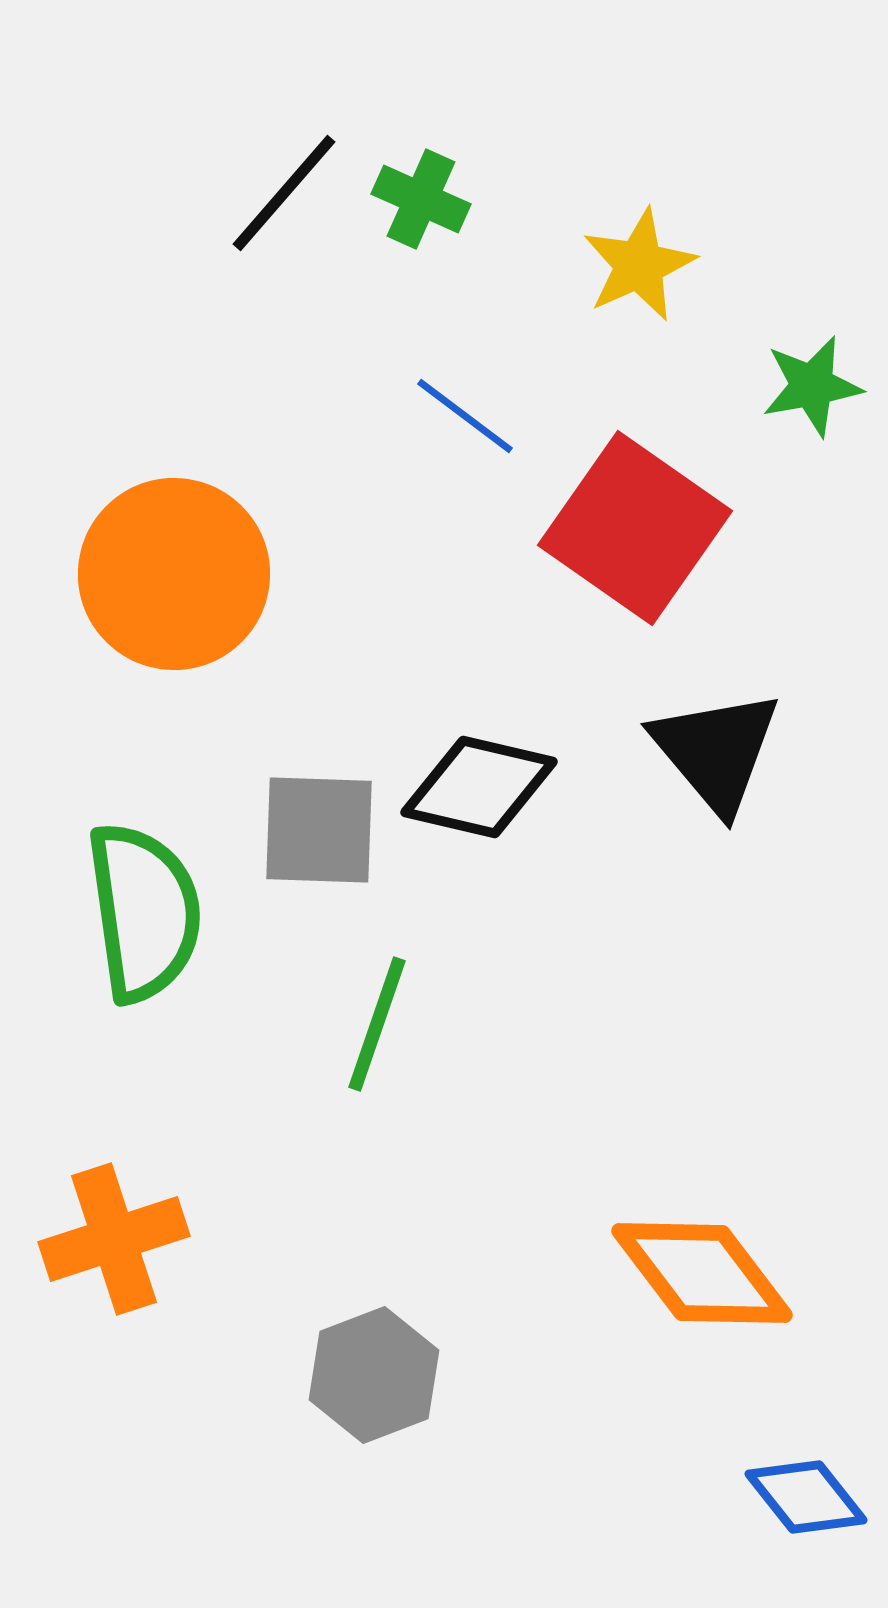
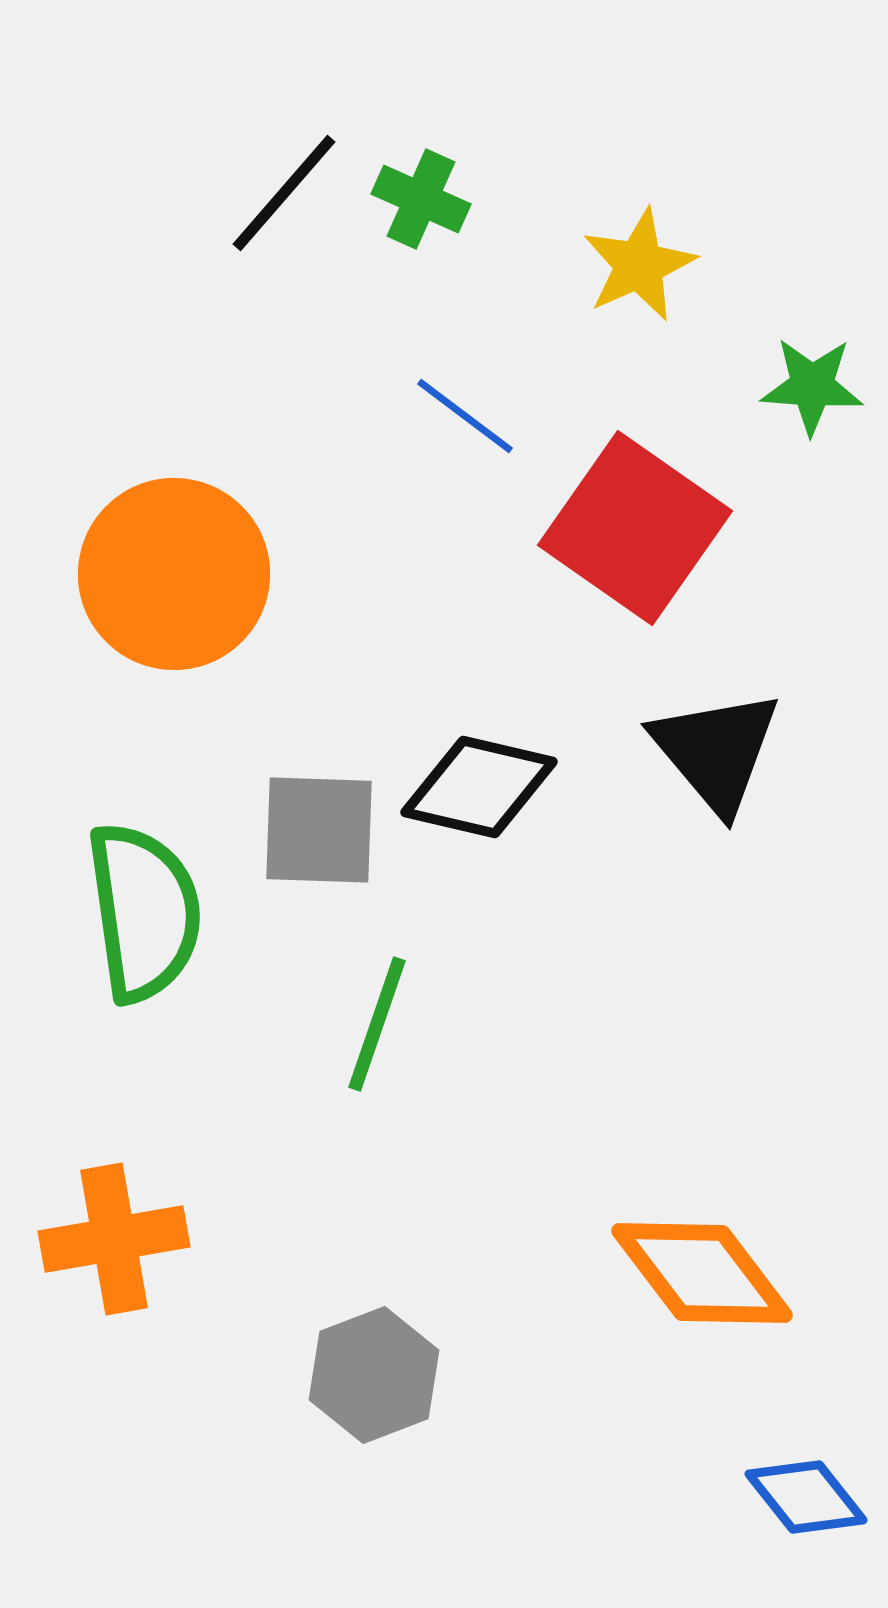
green star: rotated 14 degrees clockwise
orange cross: rotated 8 degrees clockwise
